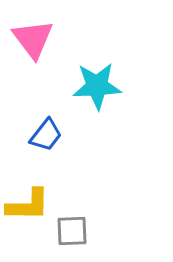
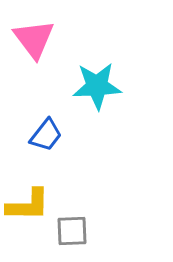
pink triangle: moved 1 px right
